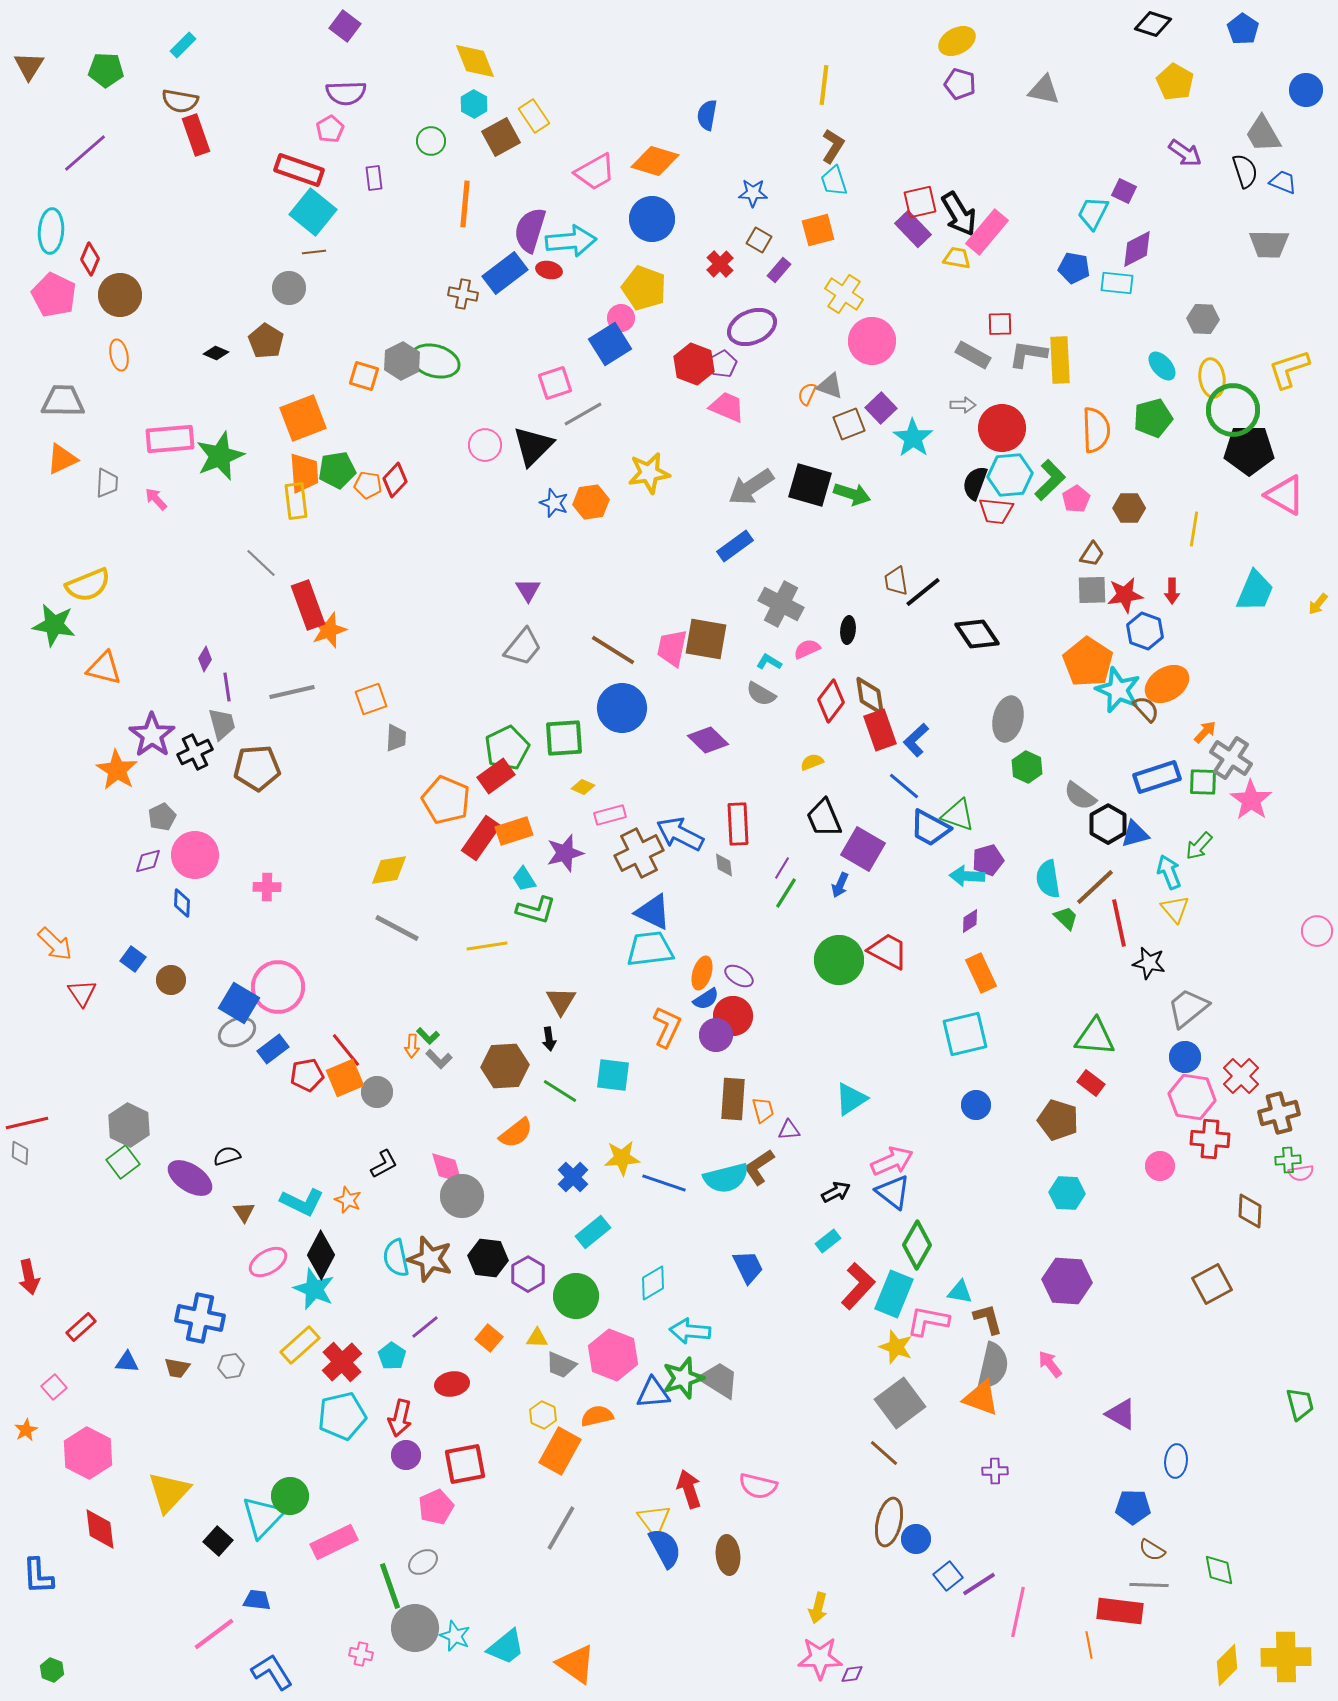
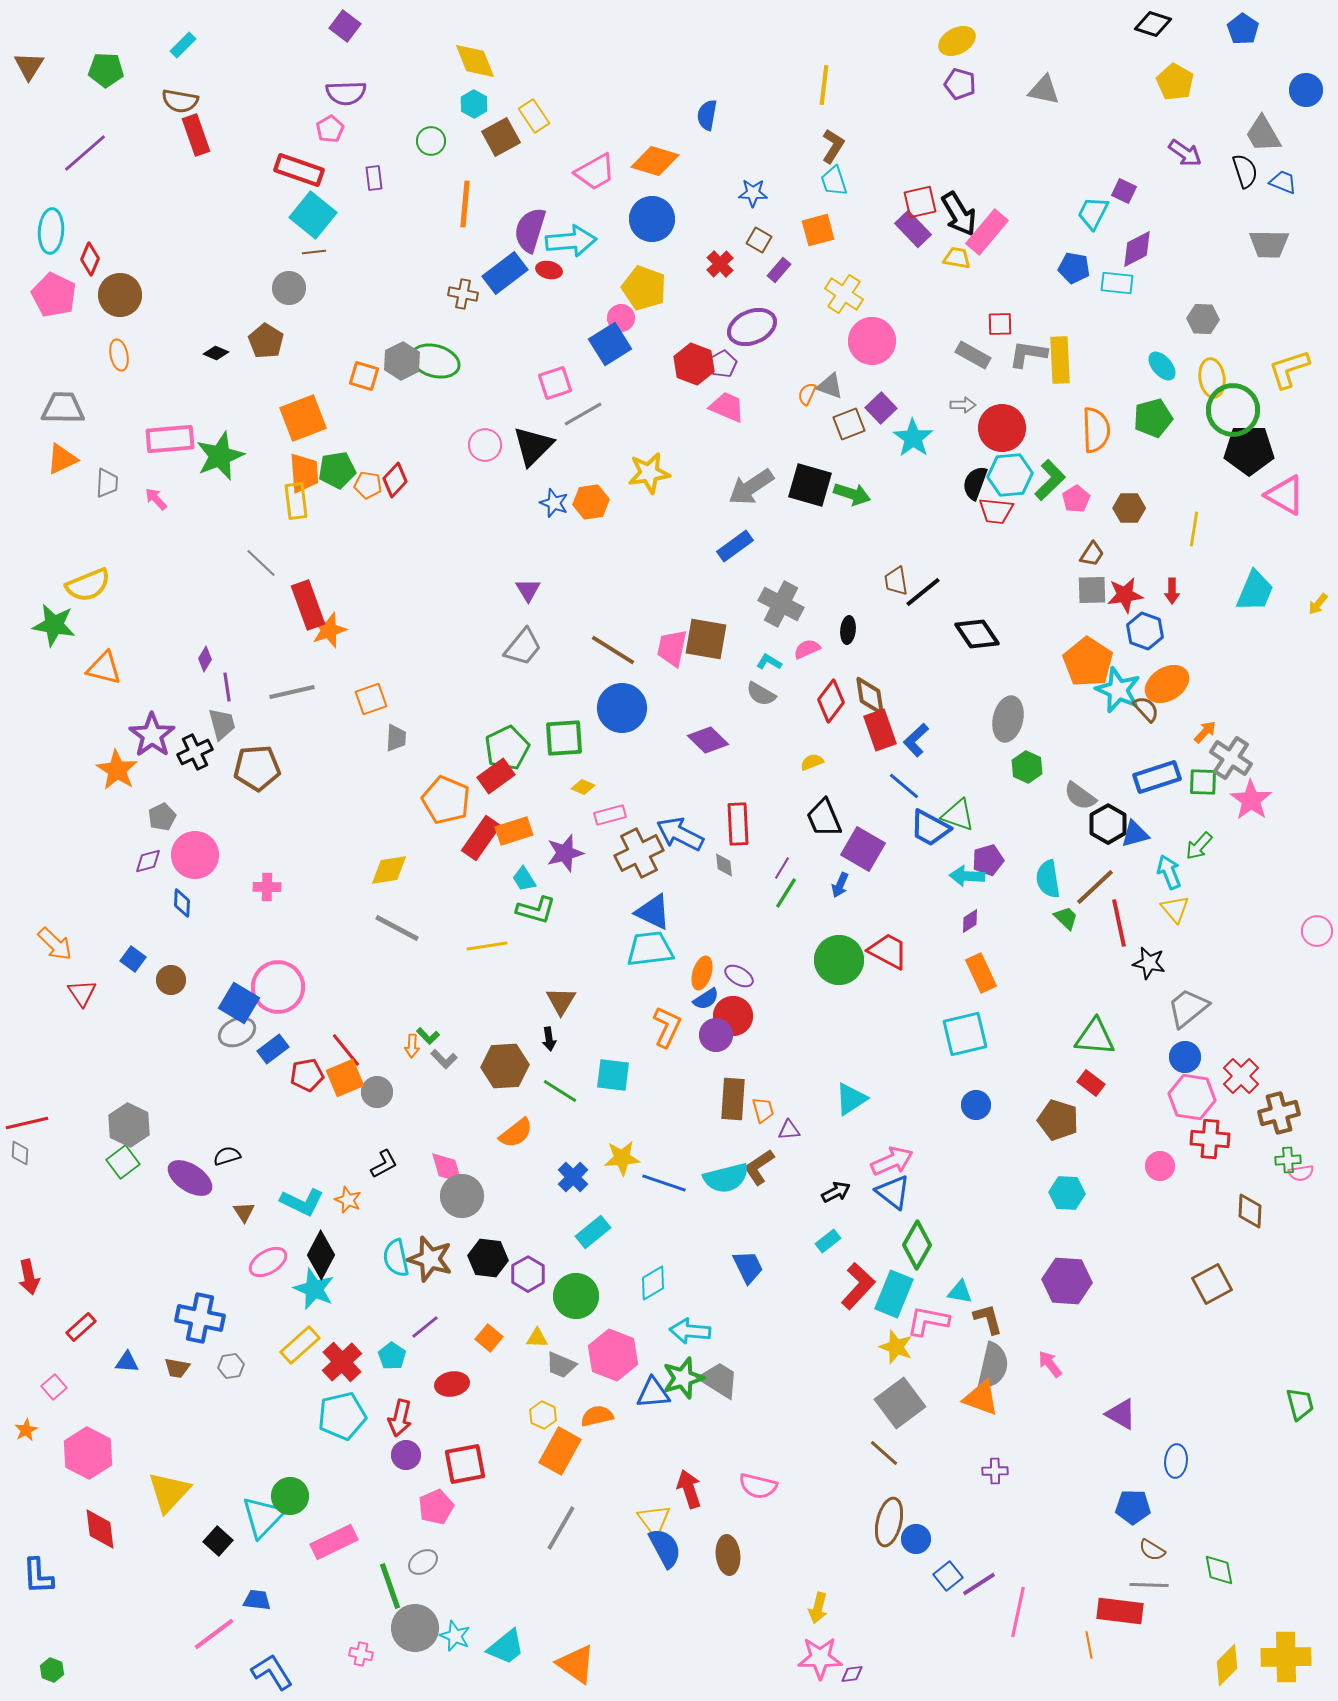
cyan square at (313, 212): moved 3 px down
gray trapezoid at (63, 401): moved 7 px down
gray L-shape at (439, 1059): moved 5 px right
